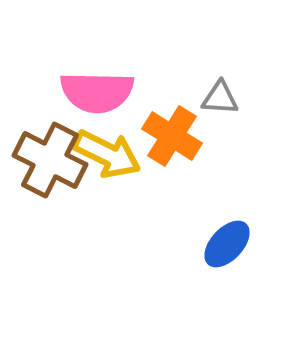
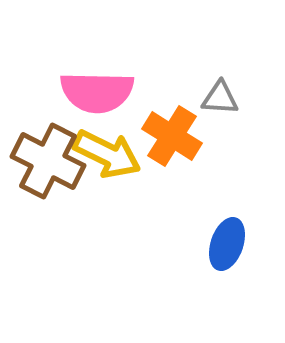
brown cross: moved 2 px left, 1 px down
blue ellipse: rotated 24 degrees counterclockwise
